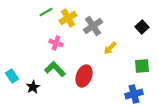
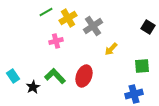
black square: moved 6 px right; rotated 16 degrees counterclockwise
pink cross: moved 2 px up; rotated 32 degrees counterclockwise
yellow arrow: moved 1 px right, 1 px down
green L-shape: moved 7 px down
cyan rectangle: moved 1 px right
